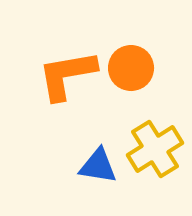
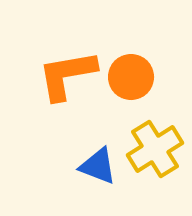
orange circle: moved 9 px down
blue triangle: rotated 12 degrees clockwise
